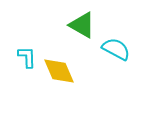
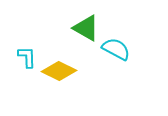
green triangle: moved 4 px right, 3 px down
yellow diamond: rotated 40 degrees counterclockwise
